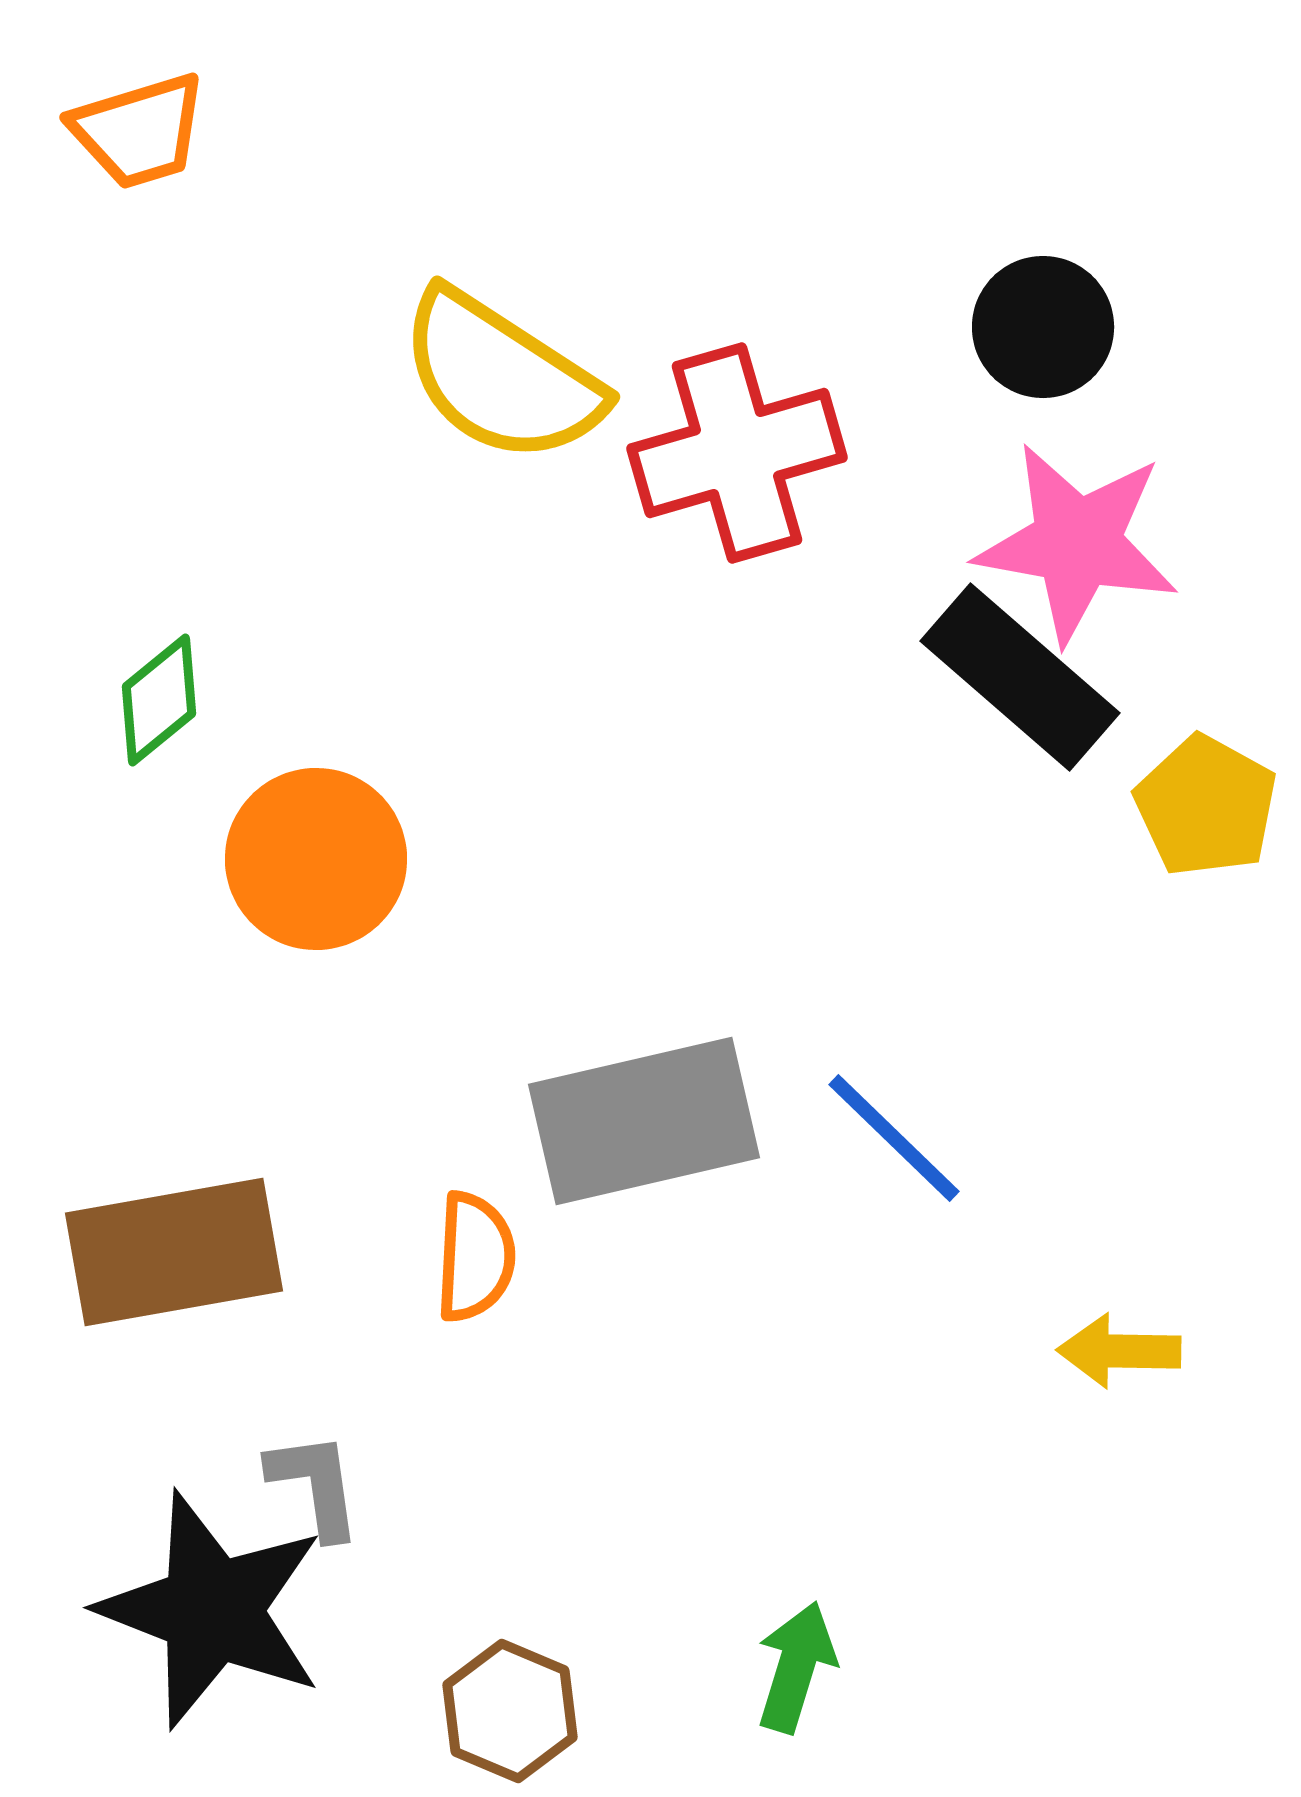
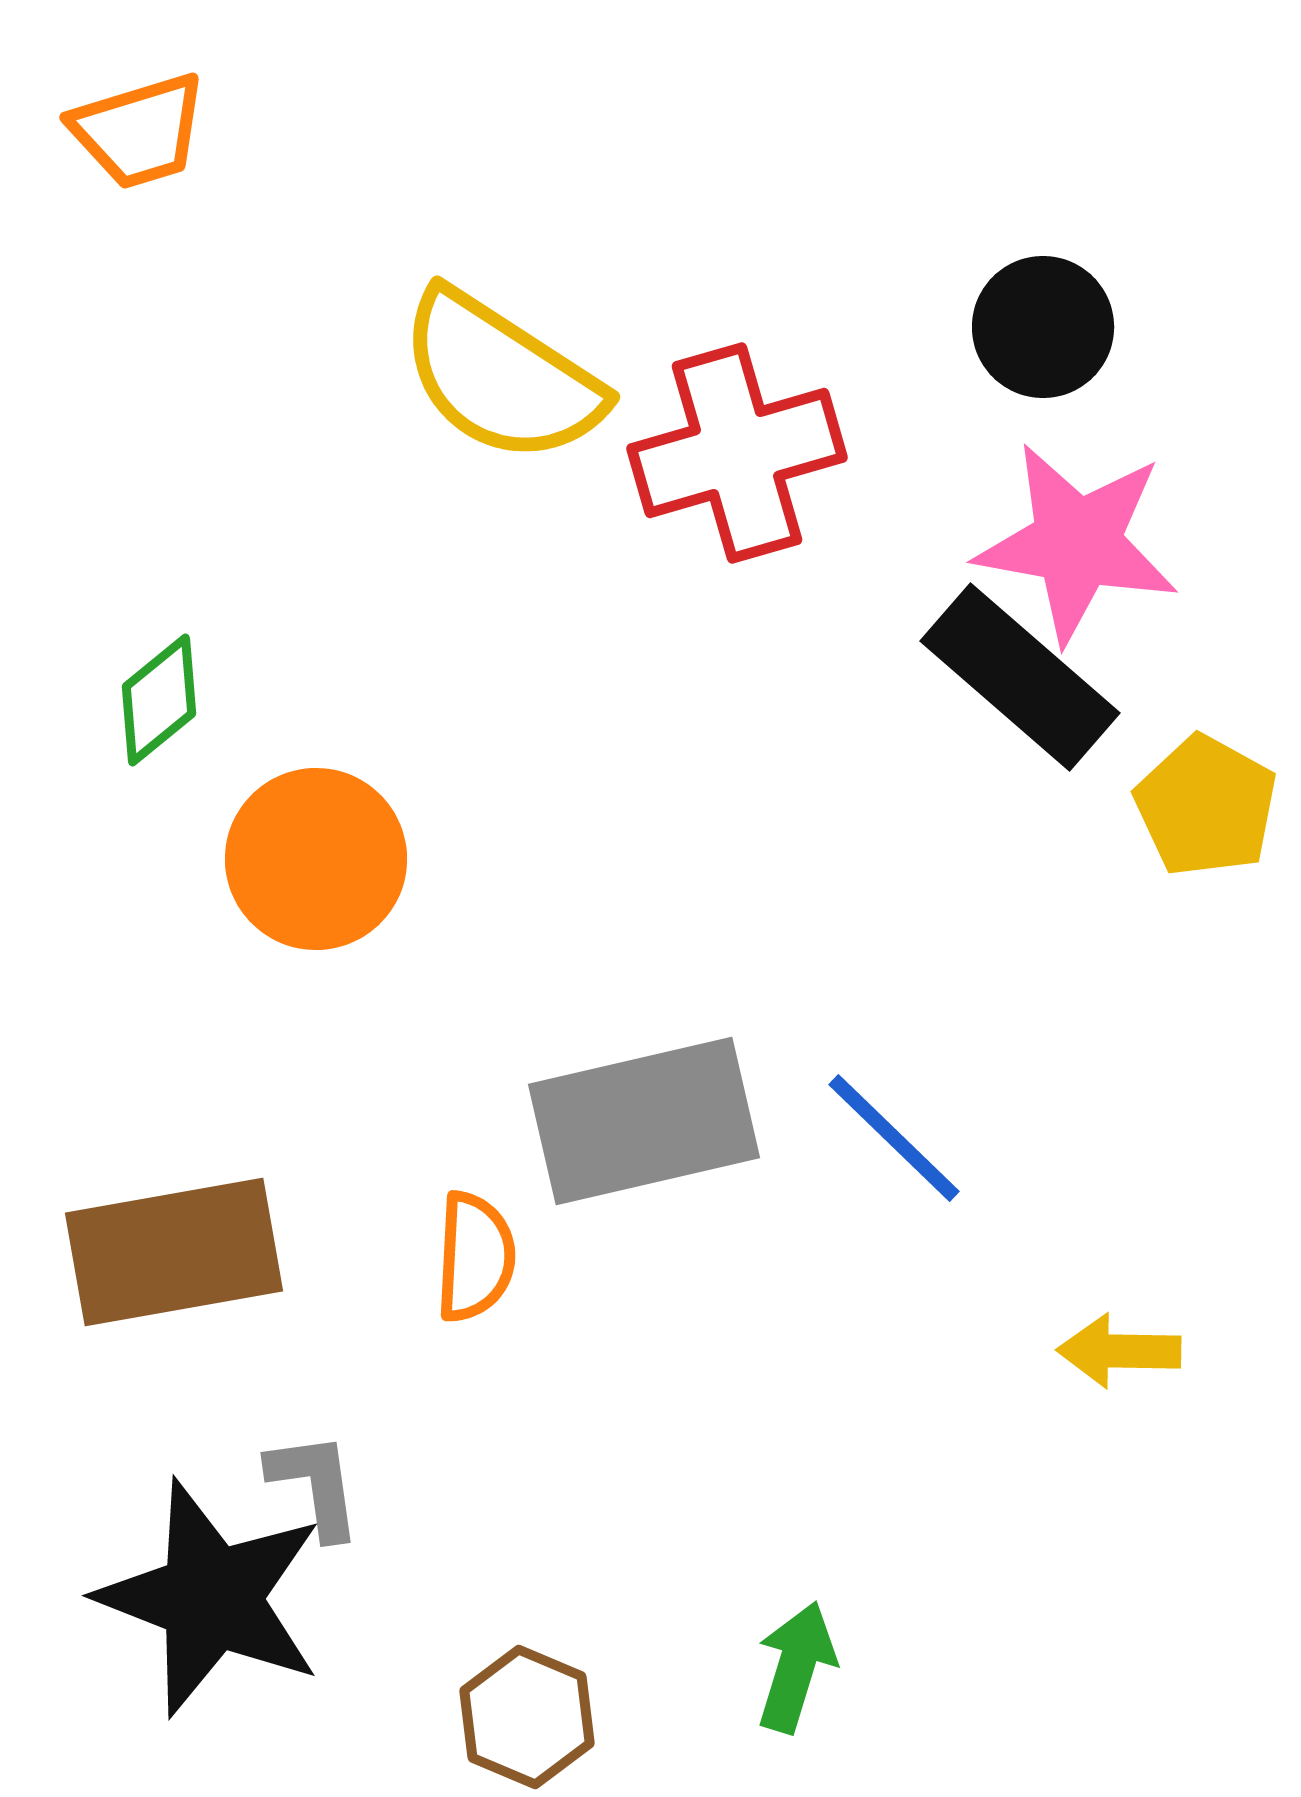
black star: moved 1 px left, 12 px up
brown hexagon: moved 17 px right, 6 px down
